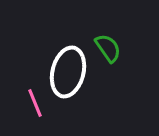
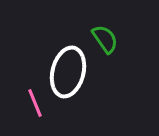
green semicircle: moved 3 px left, 9 px up
